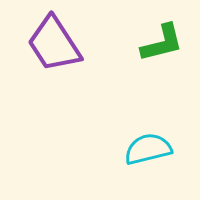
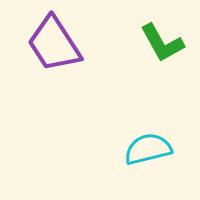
green L-shape: rotated 75 degrees clockwise
